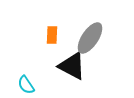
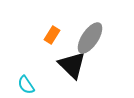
orange rectangle: rotated 30 degrees clockwise
black triangle: moved 1 px up; rotated 16 degrees clockwise
